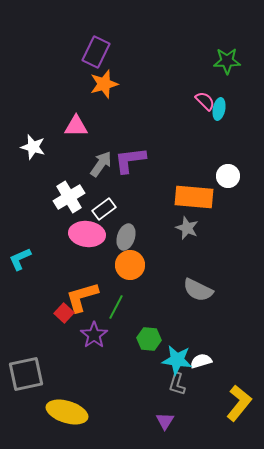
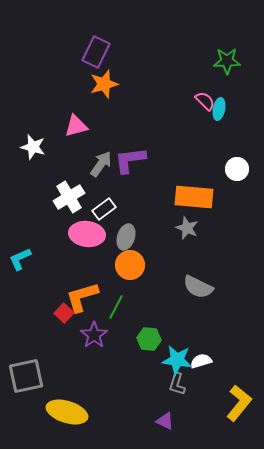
pink triangle: rotated 15 degrees counterclockwise
white circle: moved 9 px right, 7 px up
gray semicircle: moved 3 px up
gray square: moved 2 px down
purple triangle: rotated 36 degrees counterclockwise
